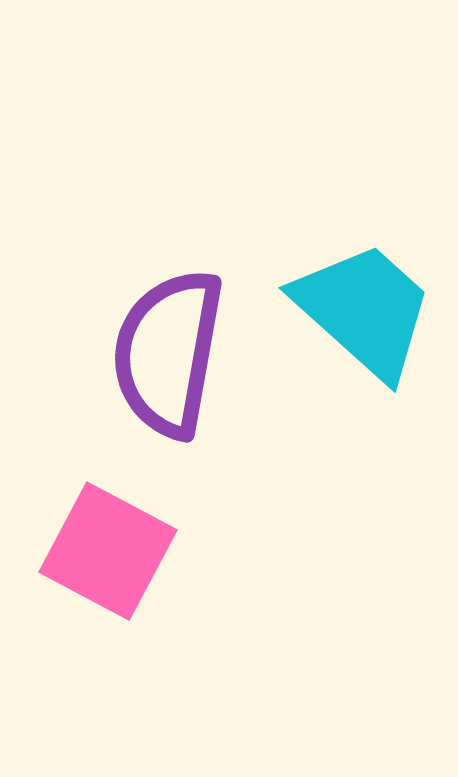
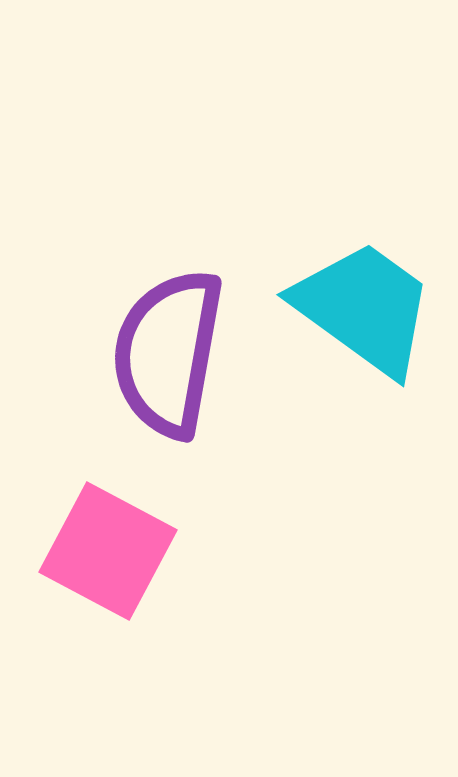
cyan trapezoid: moved 2 px up; rotated 6 degrees counterclockwise
